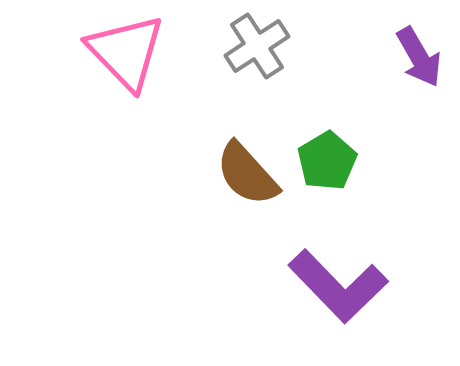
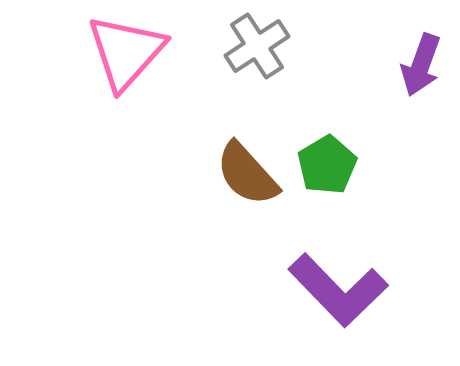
pink triangle: rotated 26 degrees clockwise
purple arrow: moved 2 px right, 8 px down; rotated 50 degrees clockwise
green pentagon: moved 4 px down
purple L-shape: moved 4 px down
